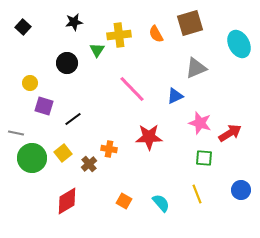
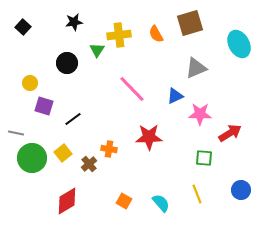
pink star: moved 9 px up; rotated 15 degrees counterclockwise
